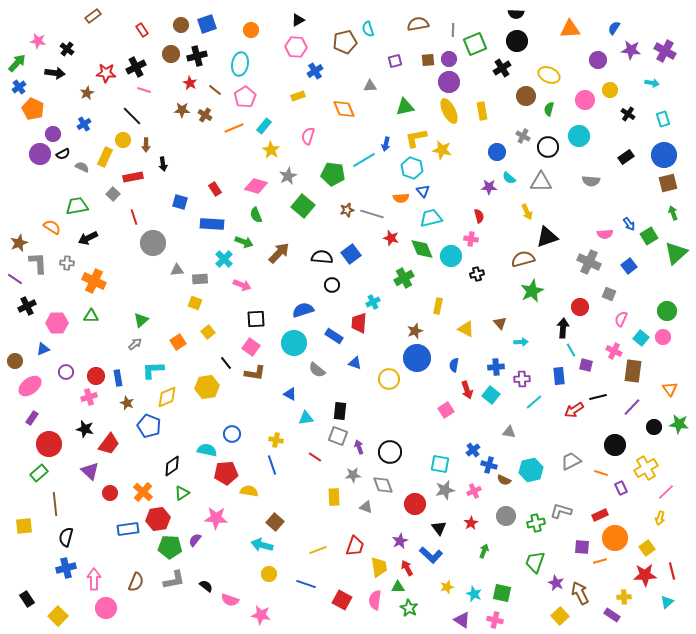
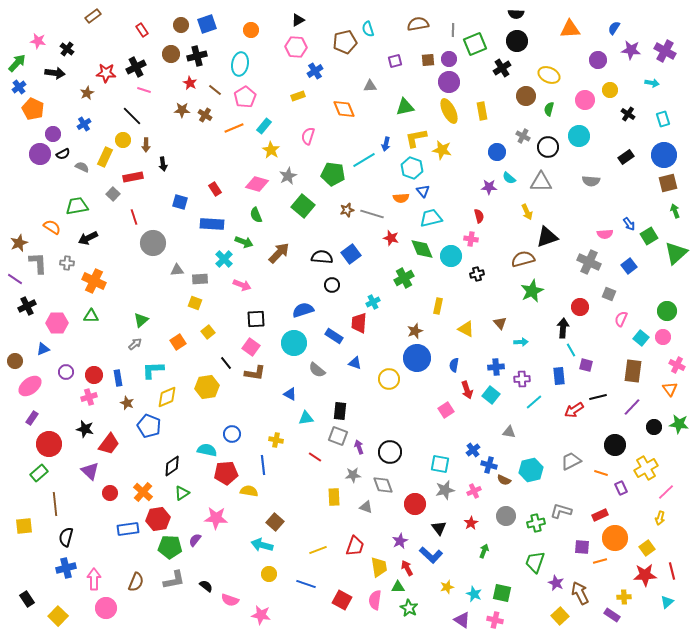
pink diamond at (256, 186): moved 1 px right, 2 px up
green arrow at (673, 213): moved 2 px right, 2 px up
pink cross at (614, 351): moved 63 px right, 14 px down
red circle at (96, 376): moved 2 px left, 1 px up
blue line at (272, 465): moved 9 px left; rotated 12 degrees clockwise
